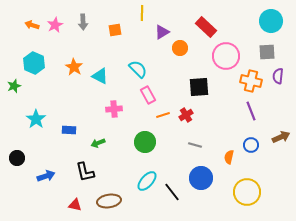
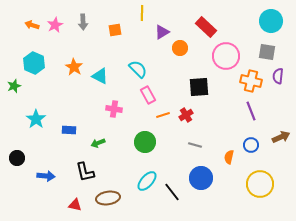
gray square at (267, 52): rotated 12 degrees clockwise
pink cross at (114, 109): rotated 14 degrees clockwise
blue arrow at (46, 176): rotated 24 degrees clockwise
yellow circle at (247, 192): moved 13 px right, 8 px up
brown ellipse at (109, 201): moved 1 px left, 3 px up
